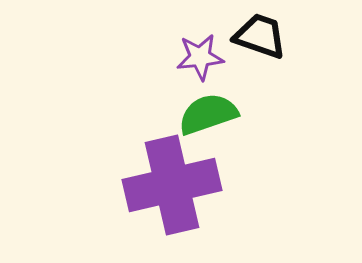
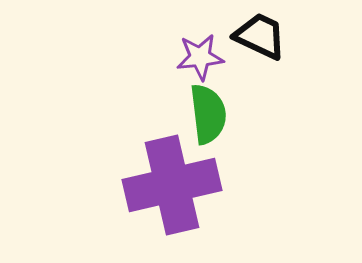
black trapezoid: rotated 6 degrees clockwise
green semicircle: rotated 102 degrees clockwise
